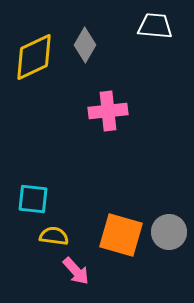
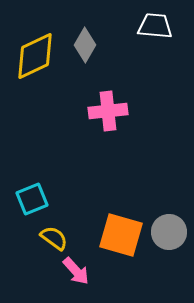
yellow diamond: moved 1 px right, 1 px up
cyan square: moved 1 px left; rotated 28 degrees counterclockwise
yellow semicircle: moved 2 px down; rotated 28 degrees clockwise
